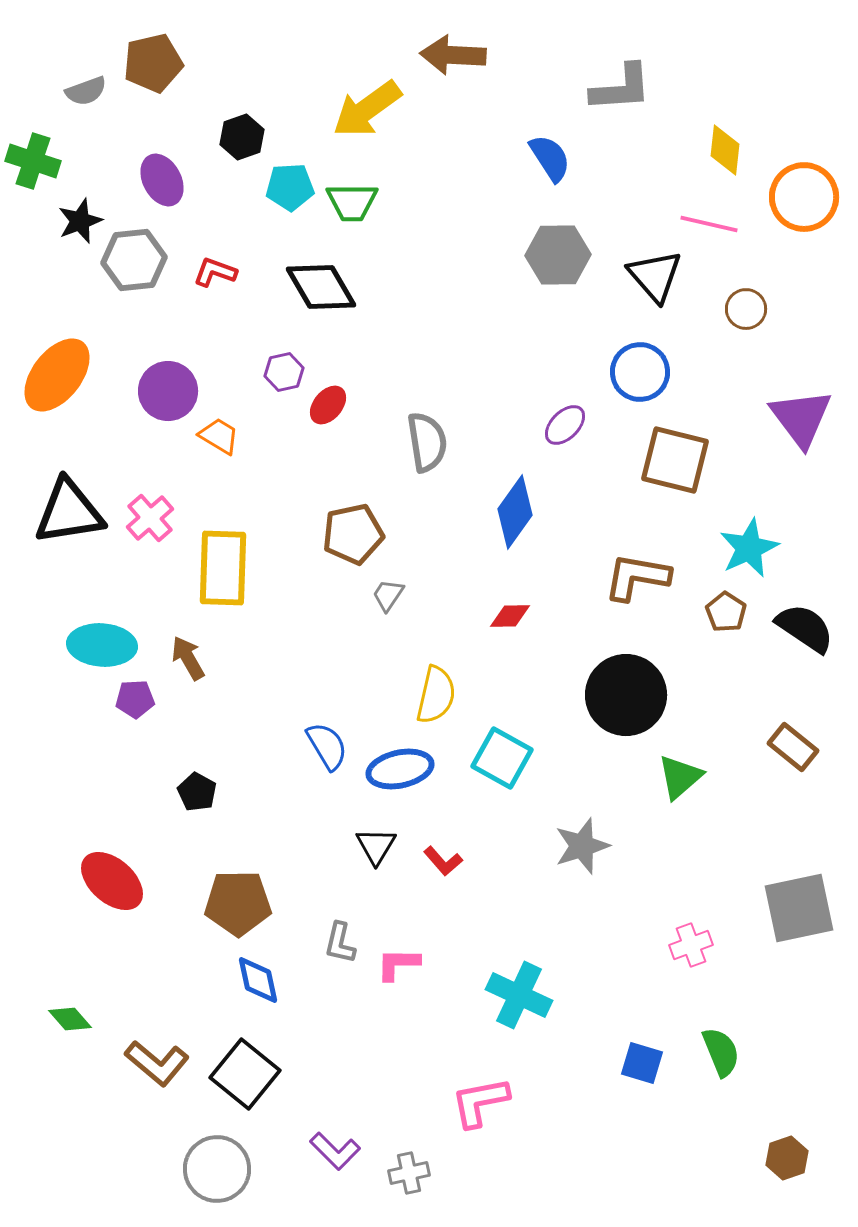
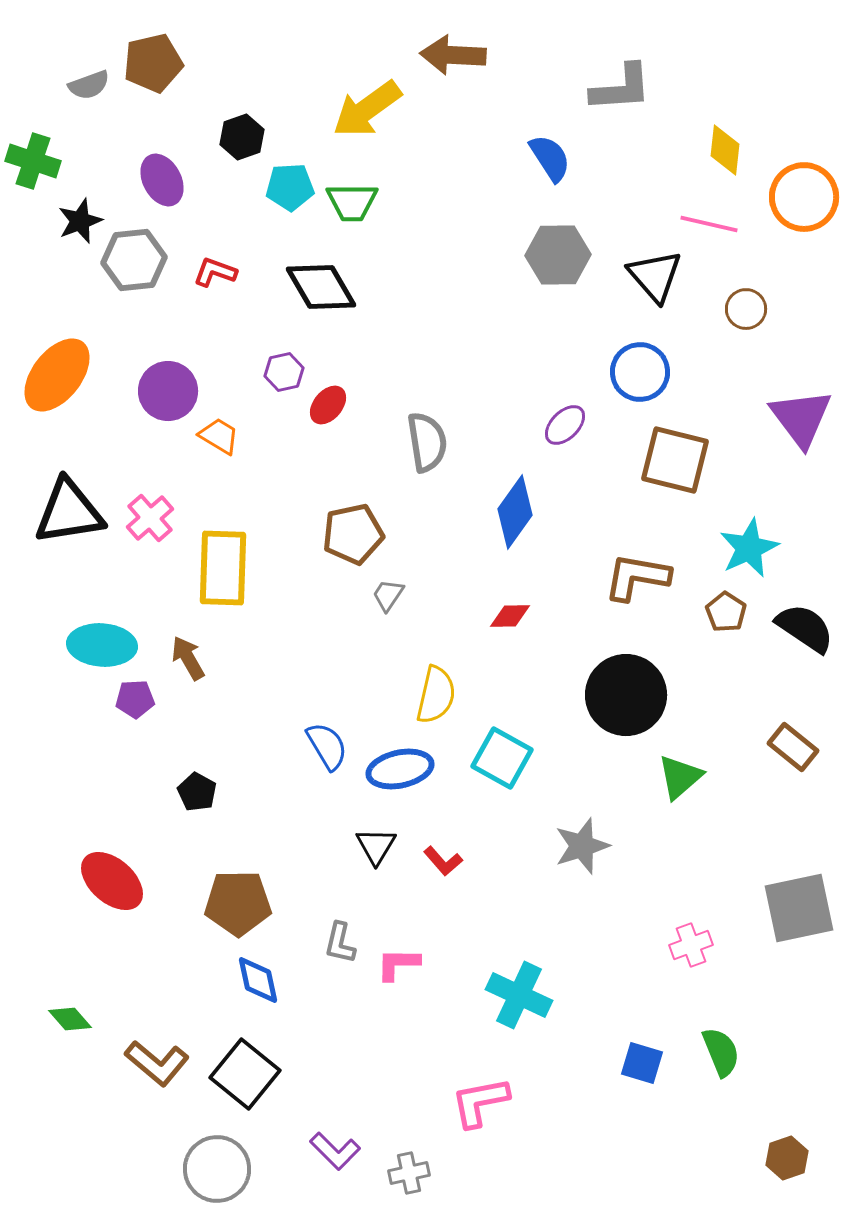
gray semicircle at (86, 91): moved 3 px right, 6 px up
